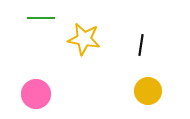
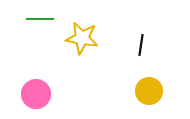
green line: moved 1 px left, 1 px down
yellow star: moved 2 px left, 1 px up
yellow circle: moved 1 px right
